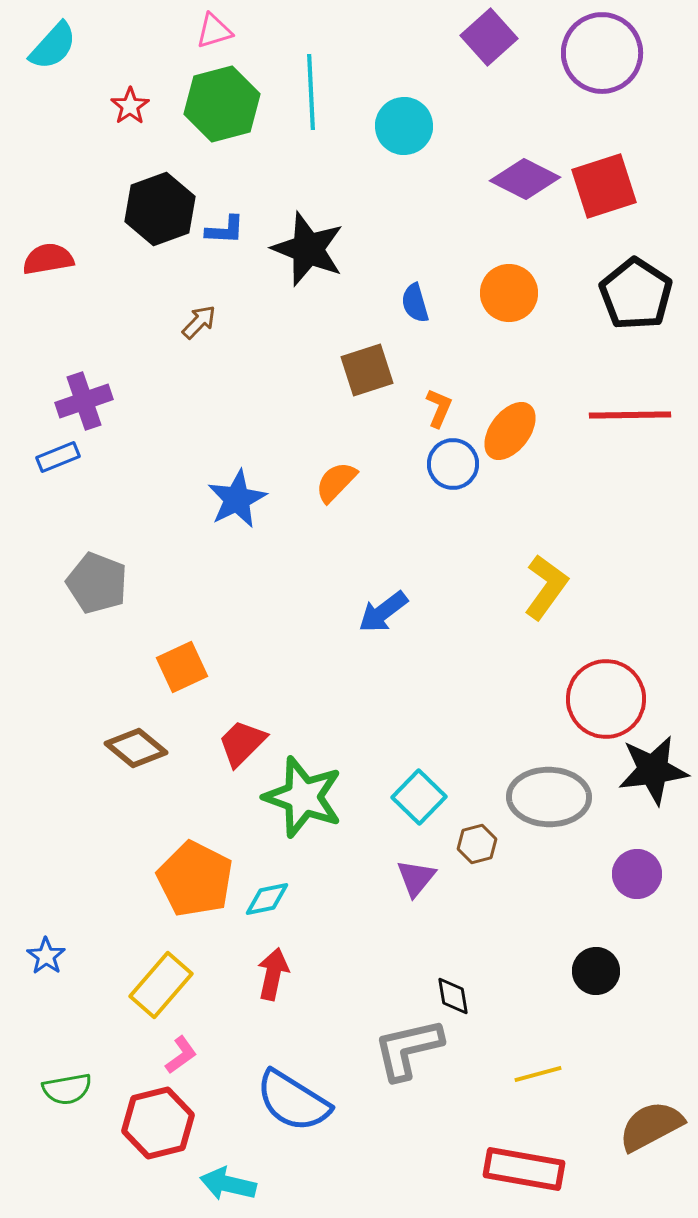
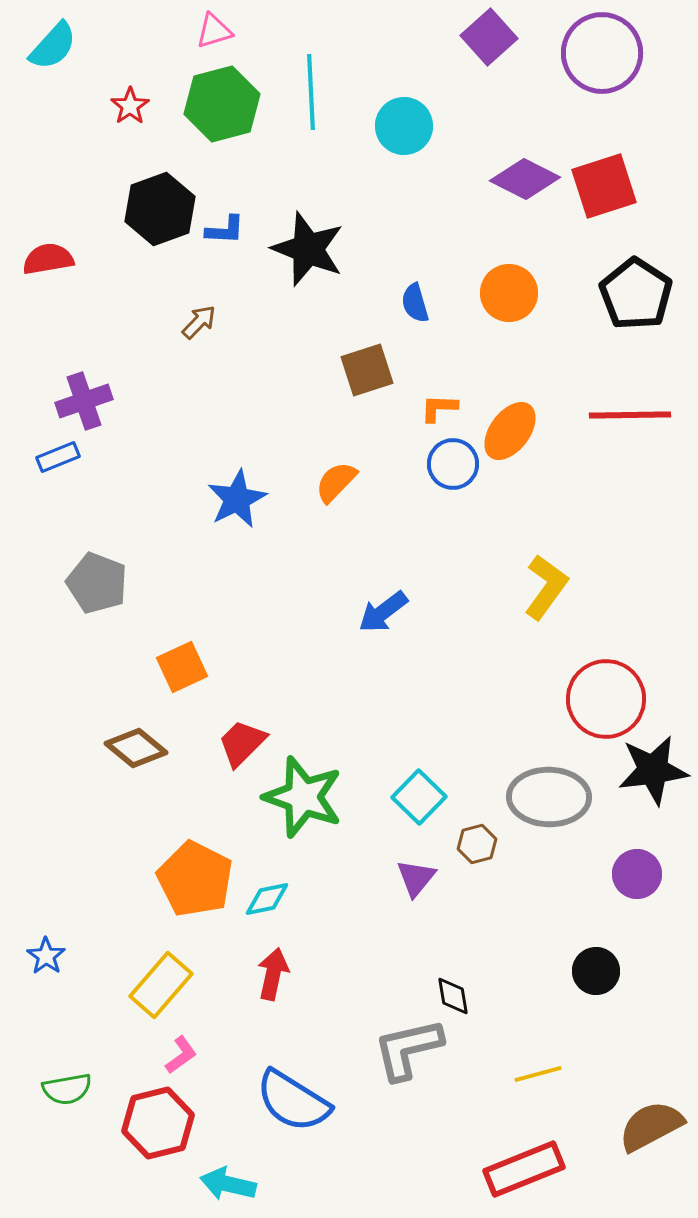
orange L-shape at (439, 408): rotated 111 degrees counterclockwise
red rectangle at (524, 1169): rotated 32 degrees counterclockwise
